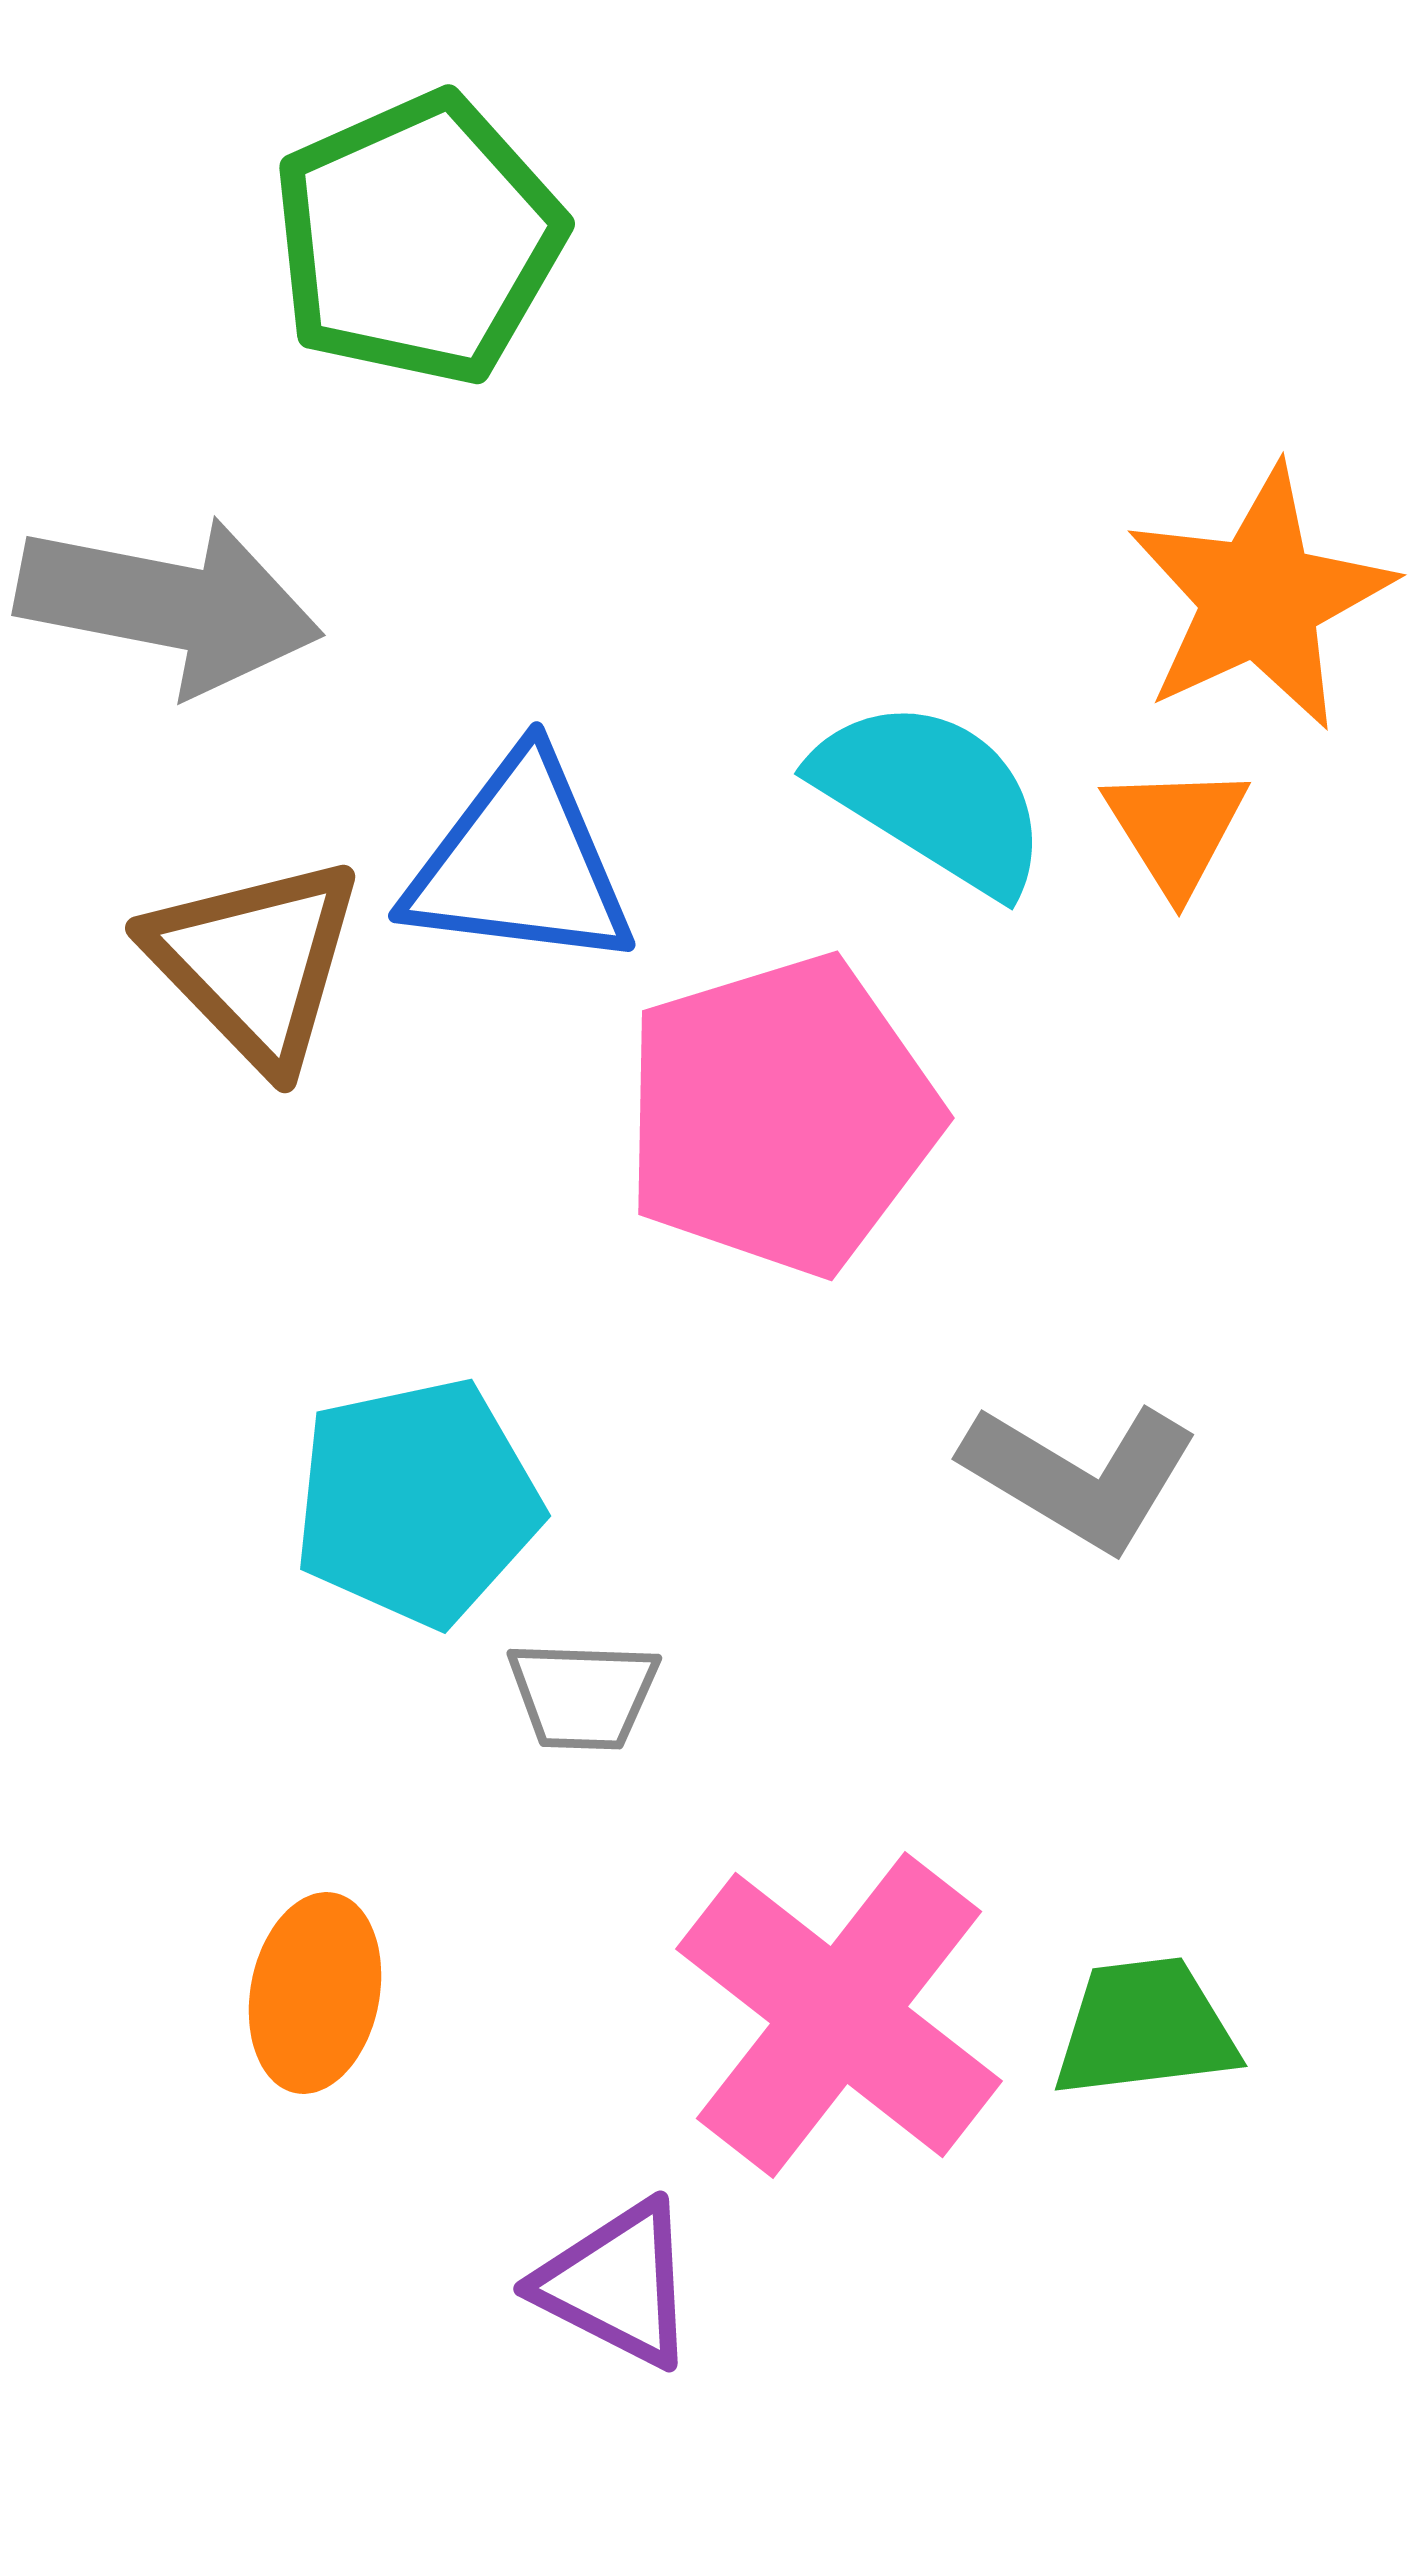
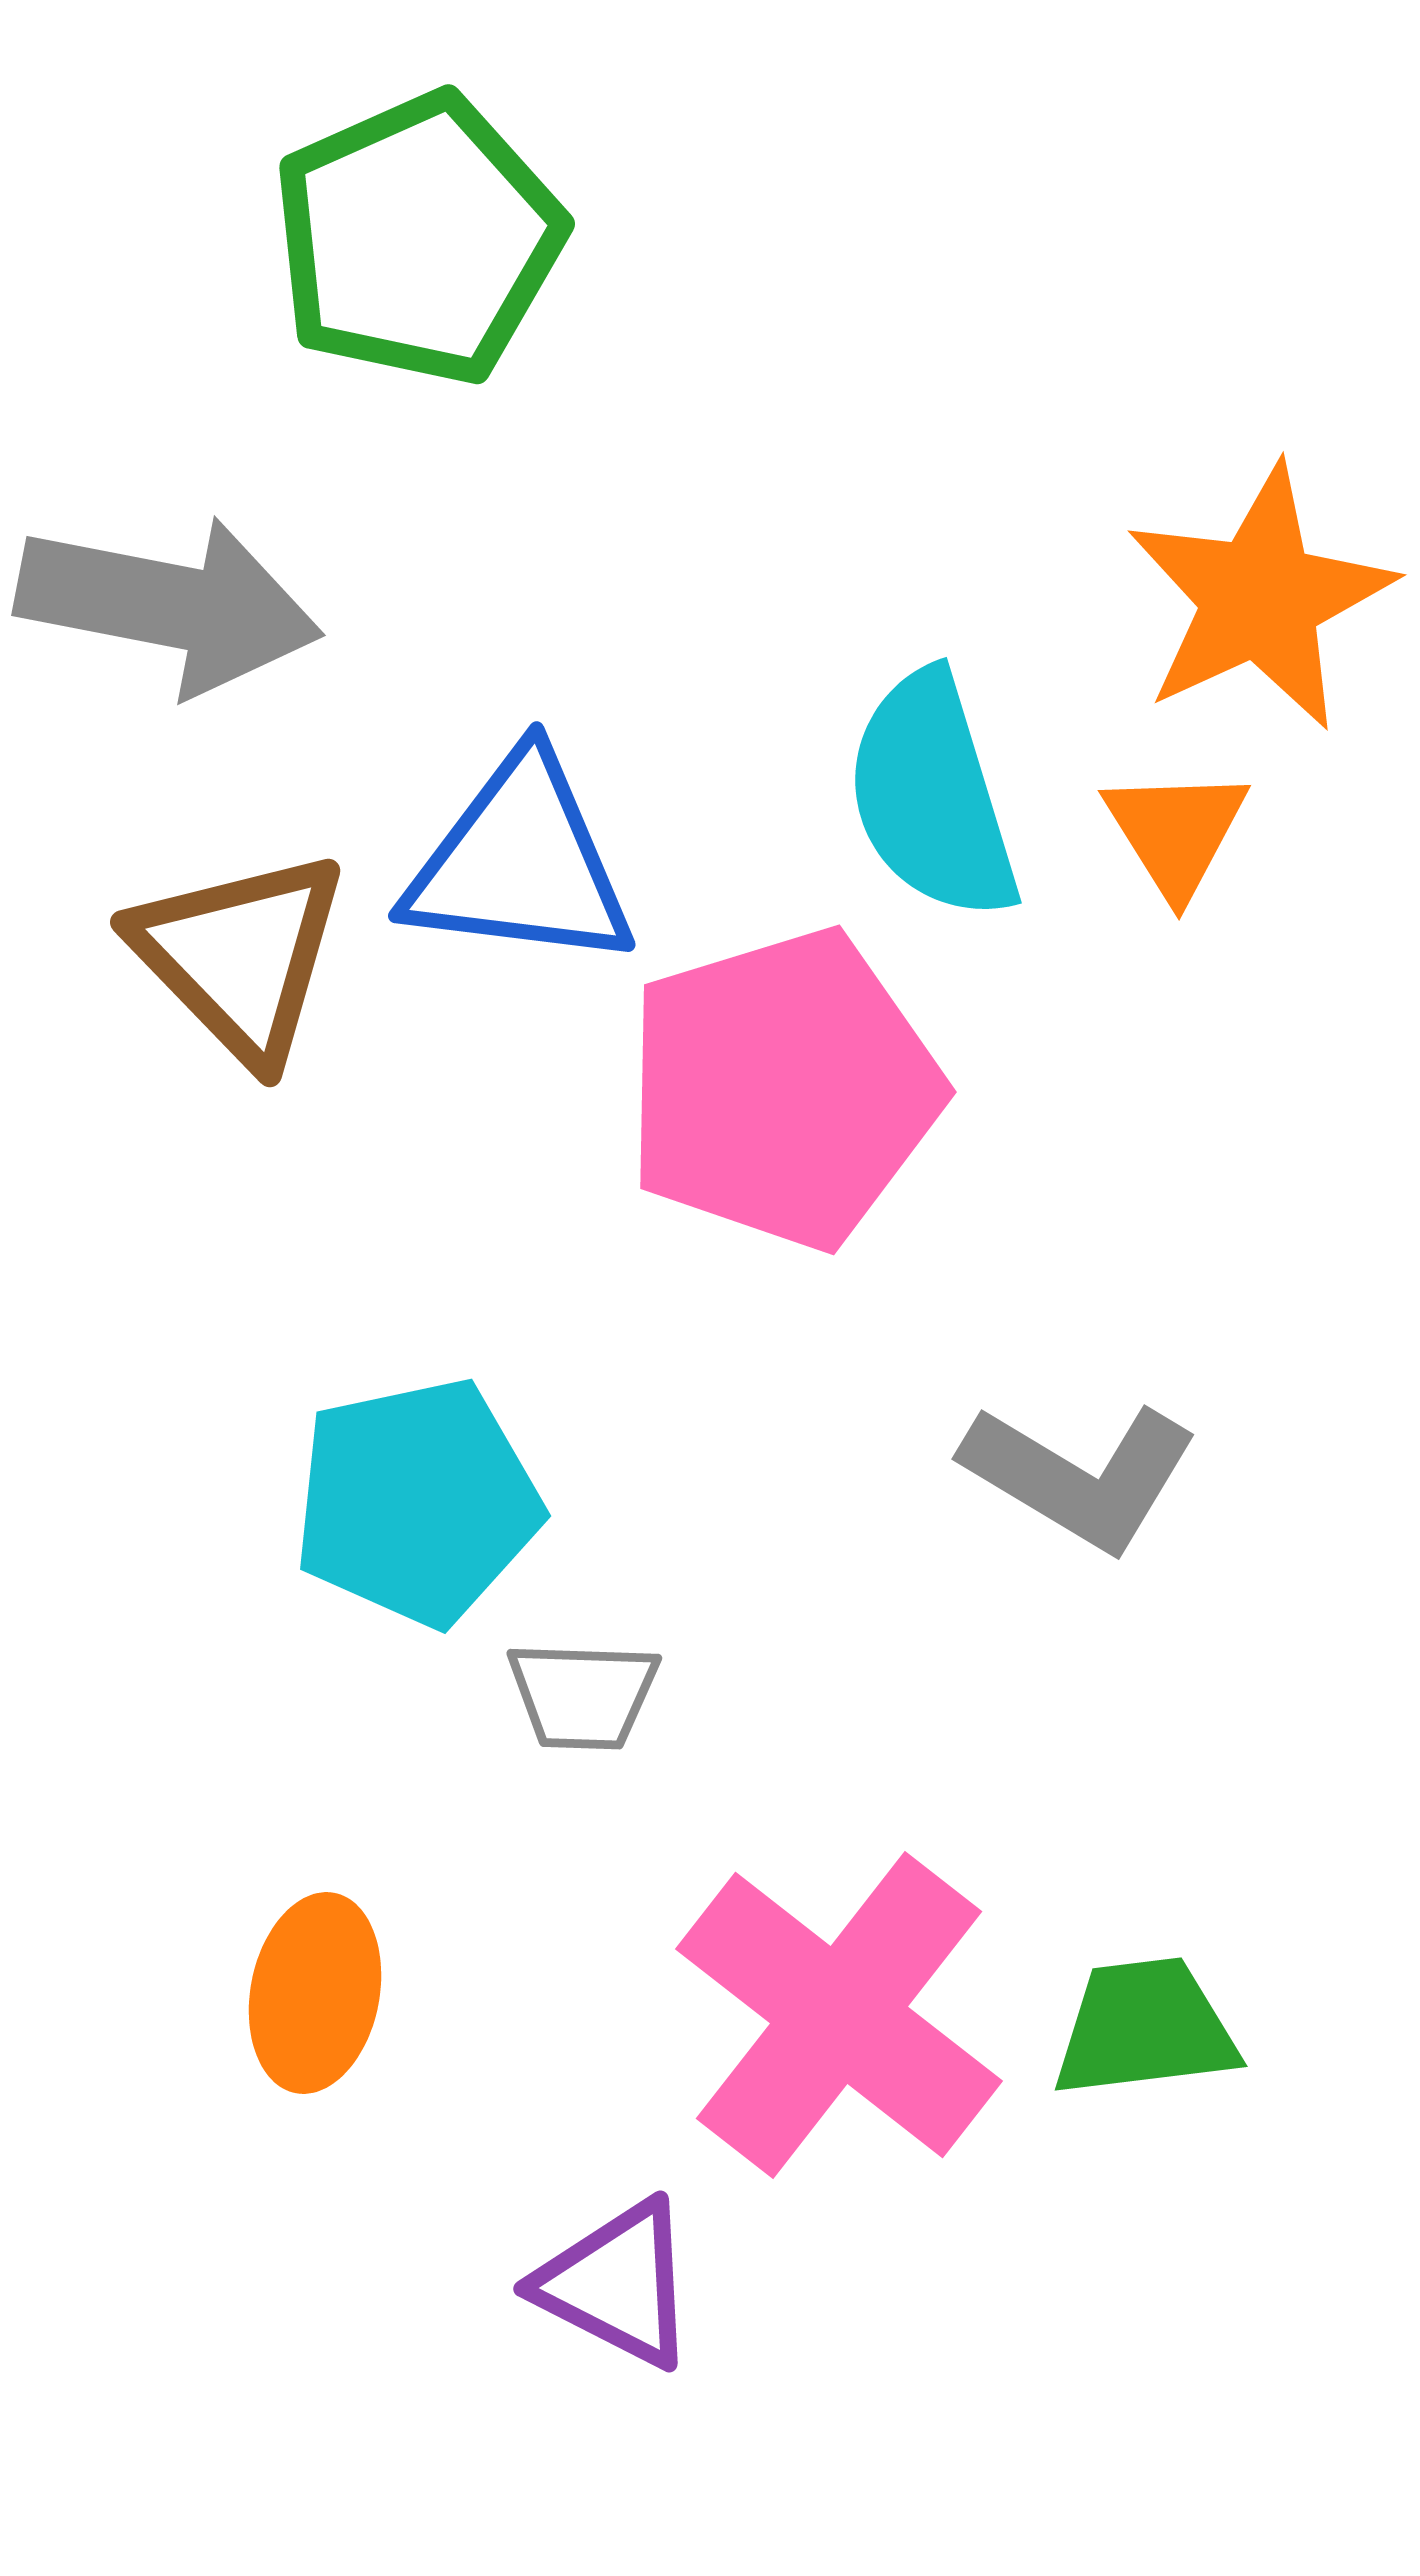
cyan semicircle: rotated 139 degrees counterclockwise
orange triangle: moved 3 px down
brown triangle: moved 15 px left, 6 px up
pink pentagon: moved 2 px right, 26 px up
